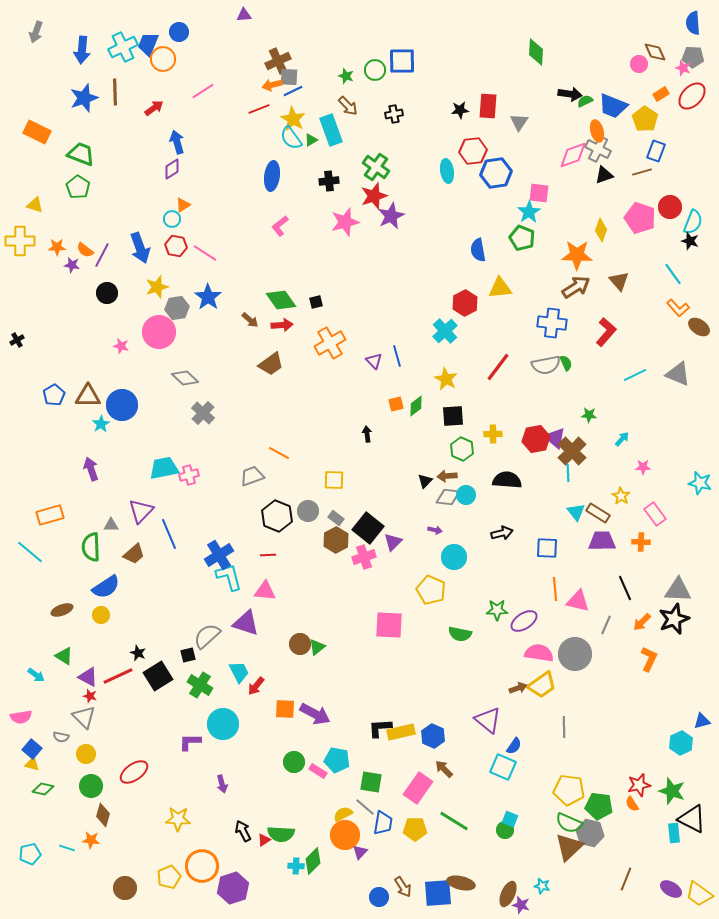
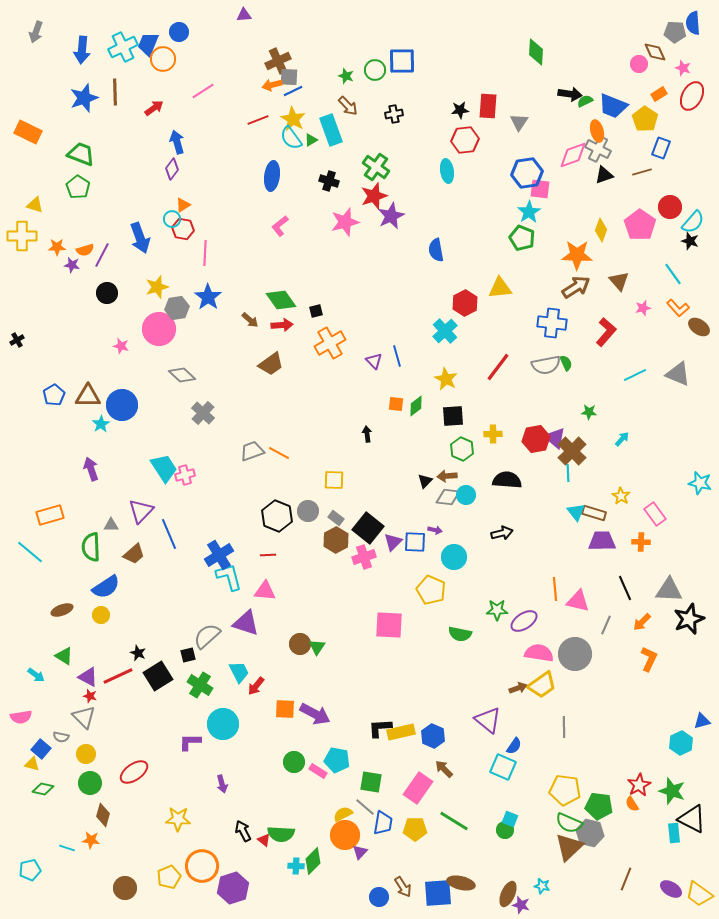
gray pentagon at (693, 57): moved 18 px left, 25 px up
orange rectangle at (661, 94): moved 2 px left
red ellipse at (692, 96): rotated 16 degrees counterclockwise
red line at (259, 109): moved 1 px left, 11 px down
orange rectangle at (37, 132): moved 9 px left
red hexagon at (473, 151): moved 8 px left, 11 px up
blue rectangle at (656, 151): moved 5 px right, 3 px up
purple diamond at (172, 169): rotated 20 degrees counterclockwise
blue hexagon at (496, 173): moved 31 px right
black cross at (329, 181): rotated 24 degrees clockwise
pink square at (539, 193): moved 1 px right, 4 px up
pink pentagon at (640, 218): moved 7 px down; rotated 16 degrees clockwise
cyan semicircle at (693, 222): rotated 20 degrees clockwise
yellow cross at (20, 241): moved 2 px right, 5 px up
red hexagon at (176, 246): moved 7 px right, 17 px up
blue arrow at (140, 248): moved 10 px up
orange semicircle at (85, 250): rotated 54 degrees counterclockwise
blue semicircle at (478, 250): moved 42 px left
pink line at (205, 253): rotated 60 degrees clockwise
black square at (316, 302): moved 9 px down
pink circle at (159, 332): moved 3 px up
gray diamond at (185, 378): moved 3 px left, 3 px up
orange square at (396, 404): rotated 21 degrees clockwise
green star at (589, 415): moved 3 px up
pink star at (643, 467): moved 159 px up; rotated 14 degrees counterclockwise
cyan trapezoid at (164, 468): rotated 68 degrees clockwise
pink cross at (189, 475): moved 4 px left
gray trapezoid at (252, 476): moved 25 px up
brown rectangle at (598, 513): moved 4 px left; rotated 15 degrees counterclockwise
blue square at (547, 548): moved 132 px left, 6 px up
gray triangle at (678, 590): moved 9 px left
black star at (674, 619): moved 15 px right
green triangle at (317, 647): rotated 18 degrees counterclockwise
blue square at (32, 749): moved 9 px right
red star at (639, 785): rotated 15 degrees counterclockwise
green circle at (91, 786): moved 1 px left, 3 px up
yellow pentagon at (569, 790): moved 4 px left
red triangle at (264, 840): rotated 48 degrees counterclockwise
cyan pentagon at (30, 854): moved 16 px down
